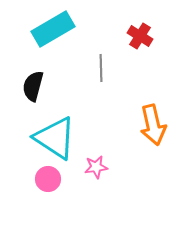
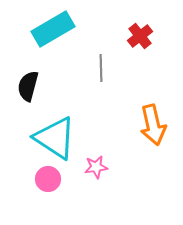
red cross: rotated 20 degrees clockwise
black semicircle: moved 5 px left
